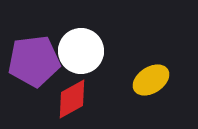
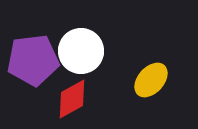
purple pentagon: moved 1 px left, 1 px up
yellow ellipse: rotated 15 degrees counterclockwise
